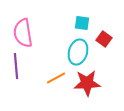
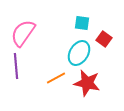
pink semicircle: rotated 44 degrees clockwise
cyan ellipse: moved 1 px right, 1 px down; rotated 15 degrees clockwise
red star: rotated 16 degrees clockwise
